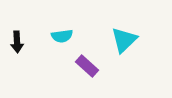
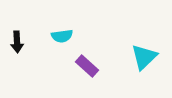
cyan triangle: moved 20 px right, 17 px down
